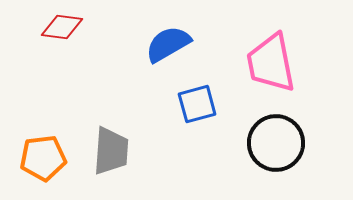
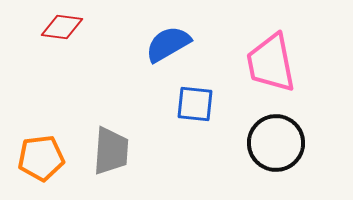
blue square: moved 2 px left; rotated 21 degrees clockwise
orange pentagon: moved 2 px left
